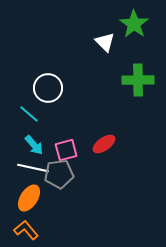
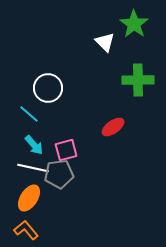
red ellipse: moved 9 px right, 17 px up
